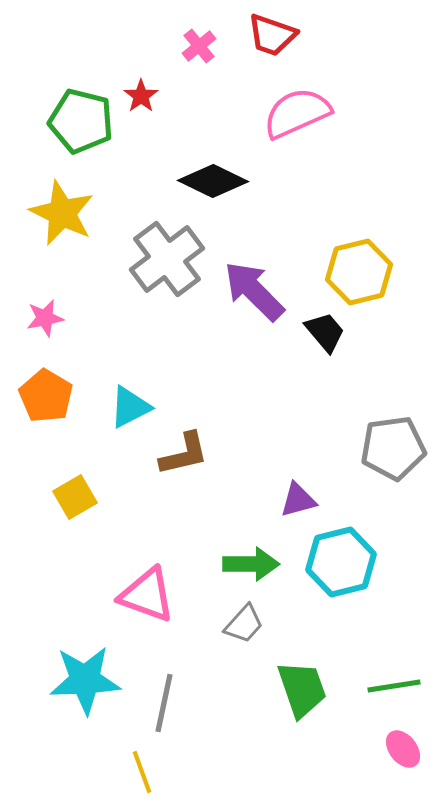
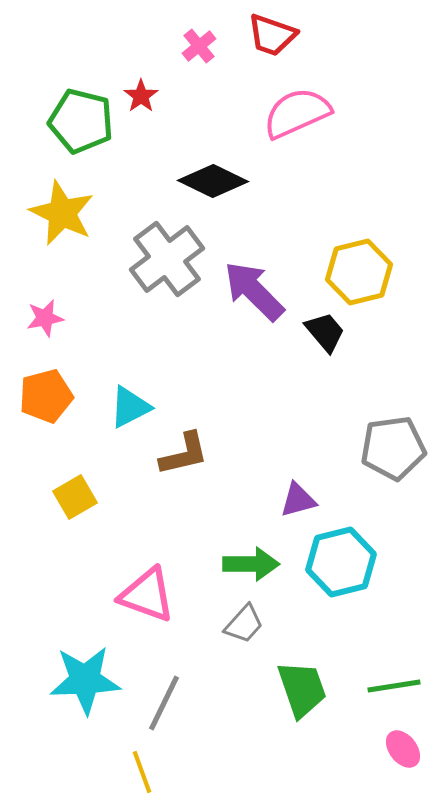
orange pentagon: rotated 26 degrees clockwise
gray line: rotated 14 degrees clockwise
